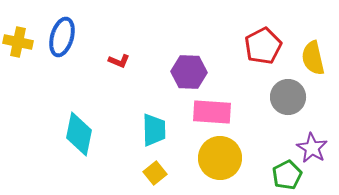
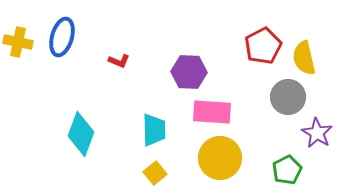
yellow semicircle: moved 9 px left
cyan diamond: moved 2 px right; rotated 9 degrees clockwise
purple star: moved 5 px right, 15 px up
green pentagon: moved 5 px up
